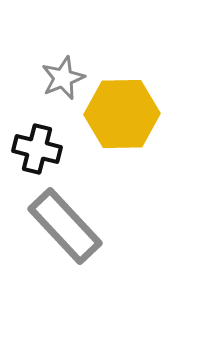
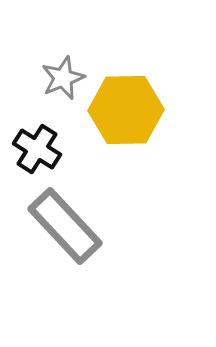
yellow hexagon: moved 4 px right, 4 px up
black cross: rotated 18 degrees clockwise
